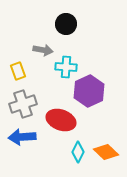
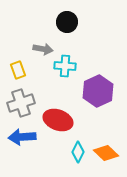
black circle: moved 1 px right, 2 px up
gray arrow: moved 1 px up
cyan cross: moved 1 px left, 1 px up
yellow rectangle: moved 1 px up
purple hexagon: moved 9 px right
gray cross: moved 2 px left, 1 px up
red ellipse: moved 3 px left
orange diamond: moved 1 px down
